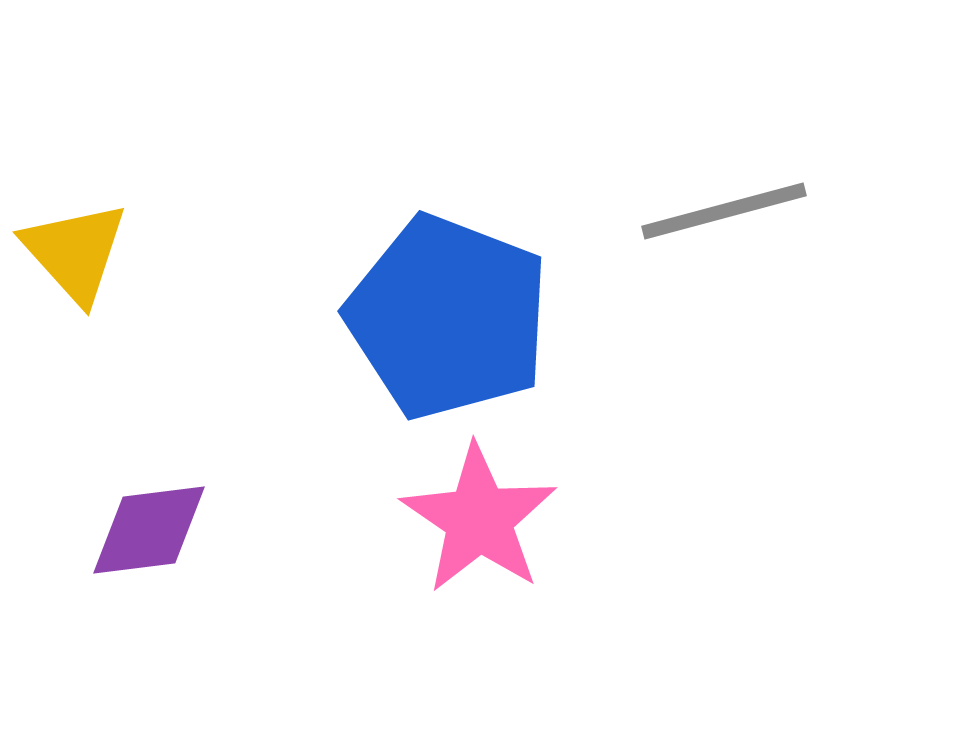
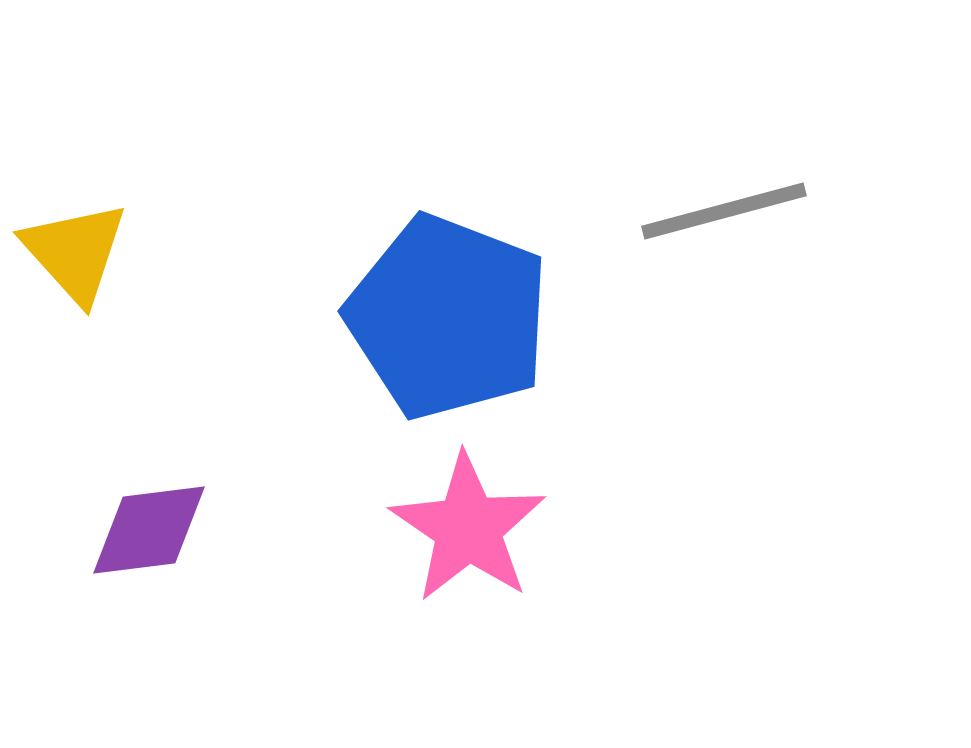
pink star: moved 11 px left, 9 px down
